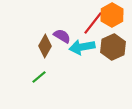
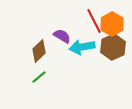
orange hexagon: moved 9 px down
red line: moved 1 px right, 2 px up; rotated 65 degrees counterclockwise
brown diamond: moved 6 px left, 5 px down; rotated 15 degrees clockwise
